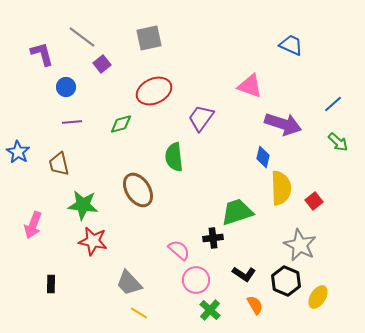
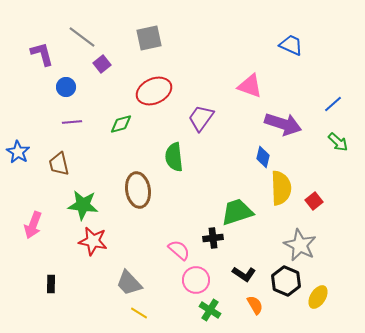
brown ellipse: rotated 24 degrees clockwise
green cross: rotated 10 degrees counterclockwise
